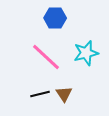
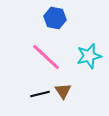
blue hexagon: rotated 10 degrees clockwise
cyan star: moved 3 px right, 3 px down
brown triangle: moved 1 px left, 3 px up
